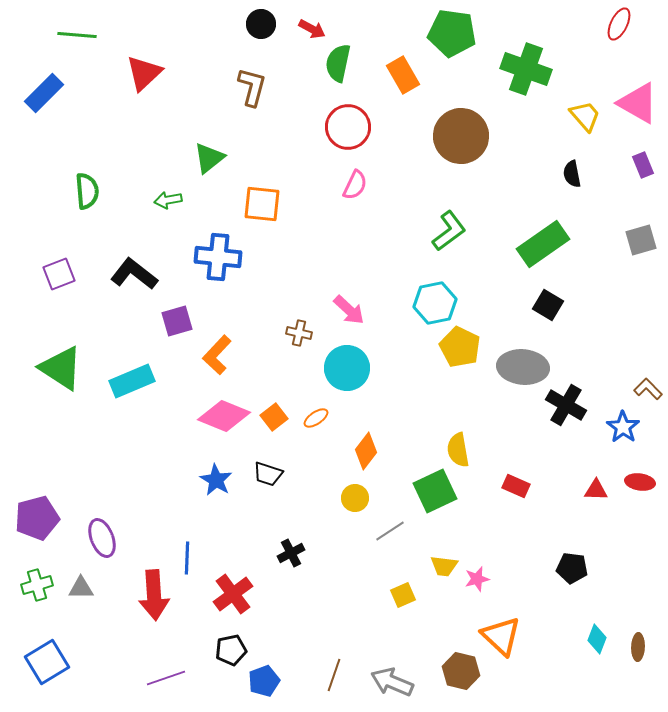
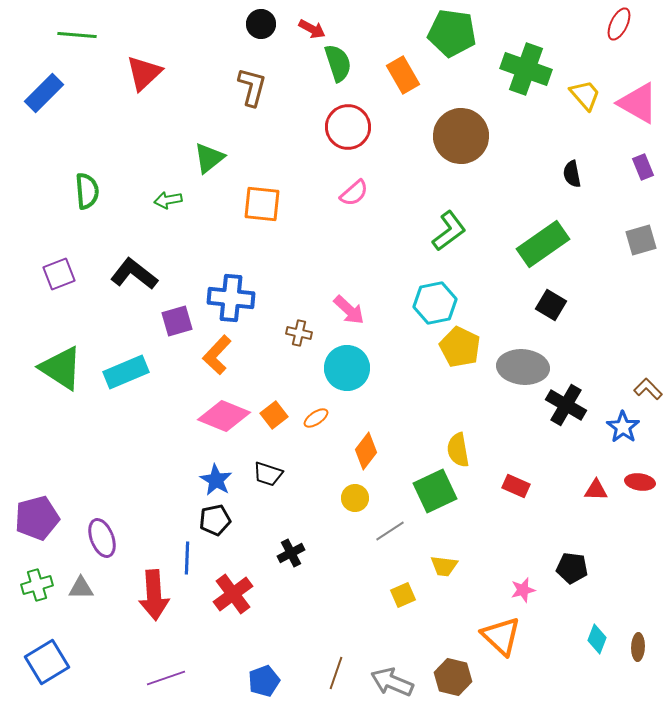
green semicircle at (338, 63): rotated 150 degrees clockwise
yellow trapezoid at (585, 116): moved 21 px up
purple rectangle at (643, 165): moved 2 px down
pink semicircle at (355, 185): moved 1 px left, 8 px down; rotated 24 degrees clockwise
blue cross at (218, 257): moved 13 px right, 41 px down
black square at (548, 305): moved 3 px right
cyan rectangle at (132, 381): moved 6 px left, 9 px up
orange square at (274, 417): moved 2 px up
pink star at (477, 579): moved 46 px right, 11 px down
black pentagon at (231, 650): moved 16 px left, 130 px up
brown hexagon at (461, 671): moved 8 px left, 6 px down
brown line at (334, 675): moved 2 px right, 2 px up
